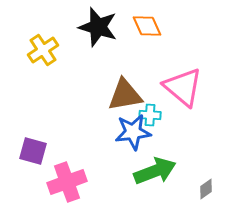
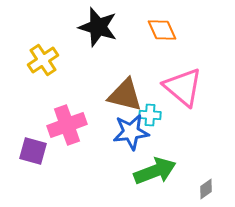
orange diamond: moved 15 px right, 4 px down
yellow cross: moved 10 px down
brown triangle: rotated 24 degrees clockwise
blue star: moved 2 px left
pink cross: moved 57 px up
